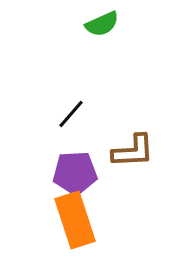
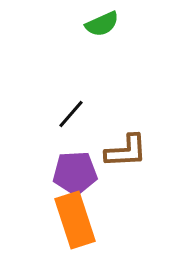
brown L-shape: moved 7 px left
